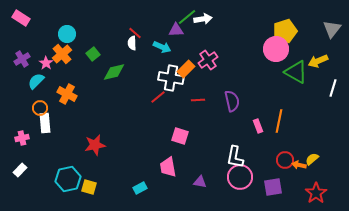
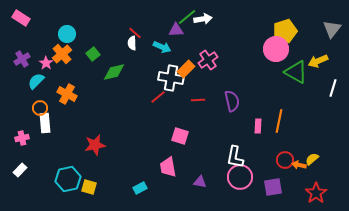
pink rectangle at (258, 126): rotated 24 degrees clockwise
